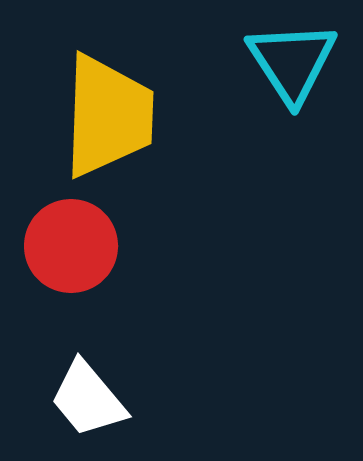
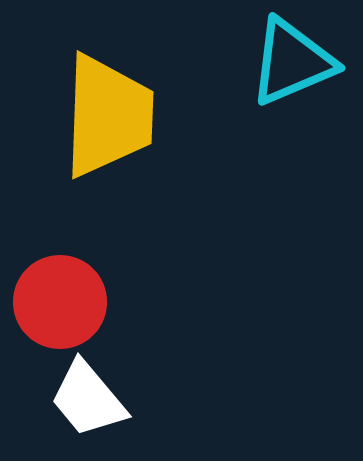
cyan triangle: rotated 40 degrees clockwise
red circle: moved 11 px left, 56 px down
